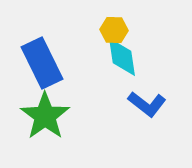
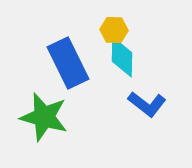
cyan diamond: rotated 9 degrees clockwise
blue rectangle: moved 26 px right
green star: moved 1 px left, 1 px down; rotated 21 degrees counterclockwise
